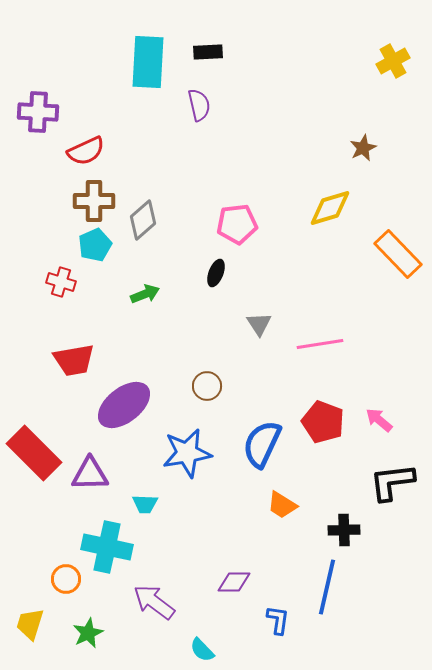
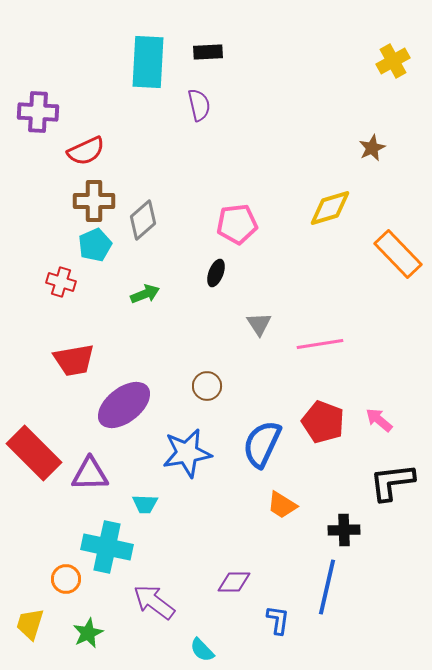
brown star: moved 9 px right
